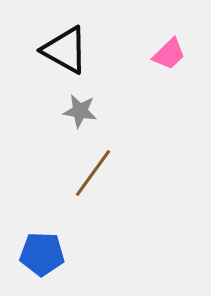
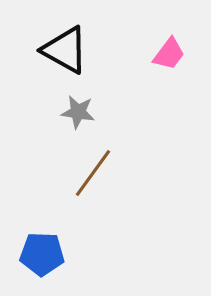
pink trapezoid: rotated 9 degrees counterclockwise
gray star: moved 2 px left, 1 px down
